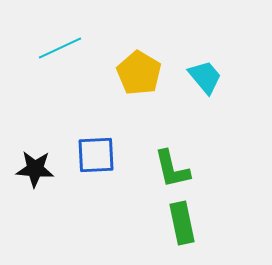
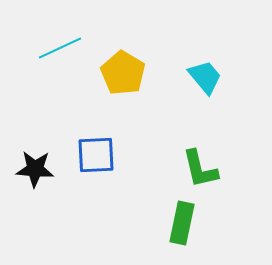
yellow pentagon: moved 16 px left
green L-shape: moved 28 px right
green rectangle: rotated 24 degrees clockwise
